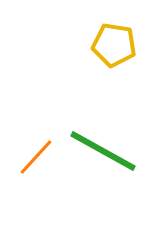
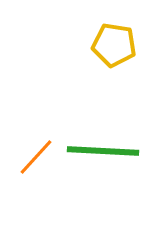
green line: rotated 26 degrees counterclockwise
